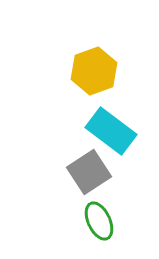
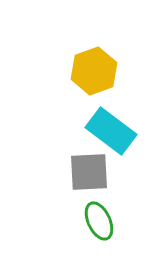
gray square: rotated 30 degrees clockwise
